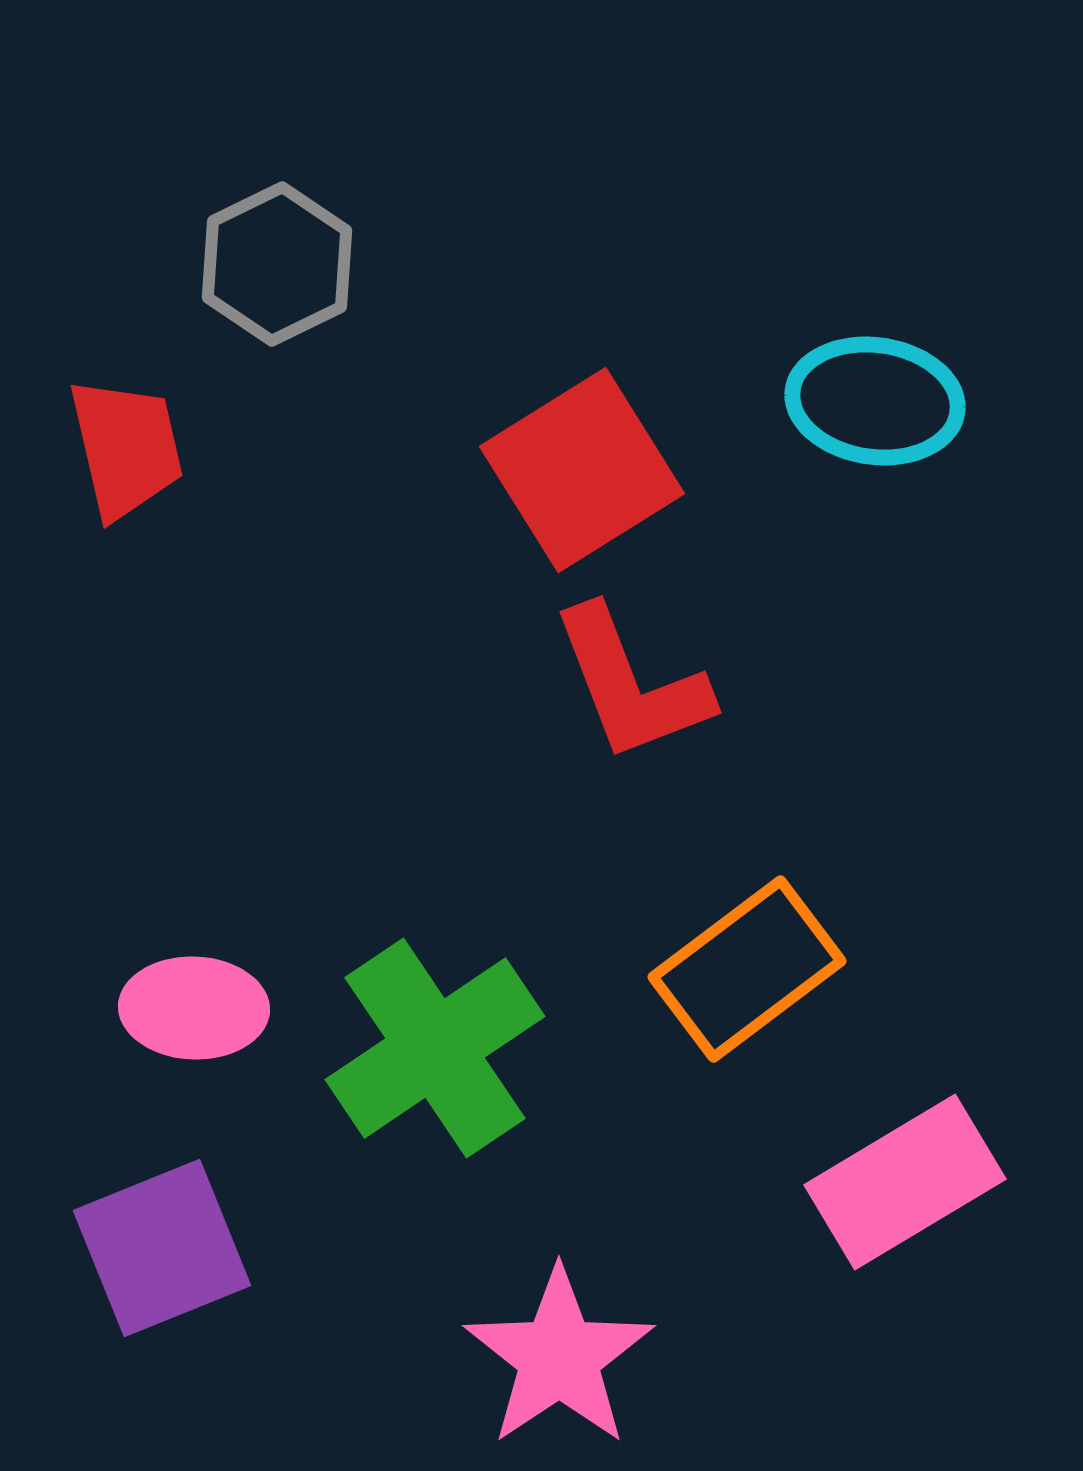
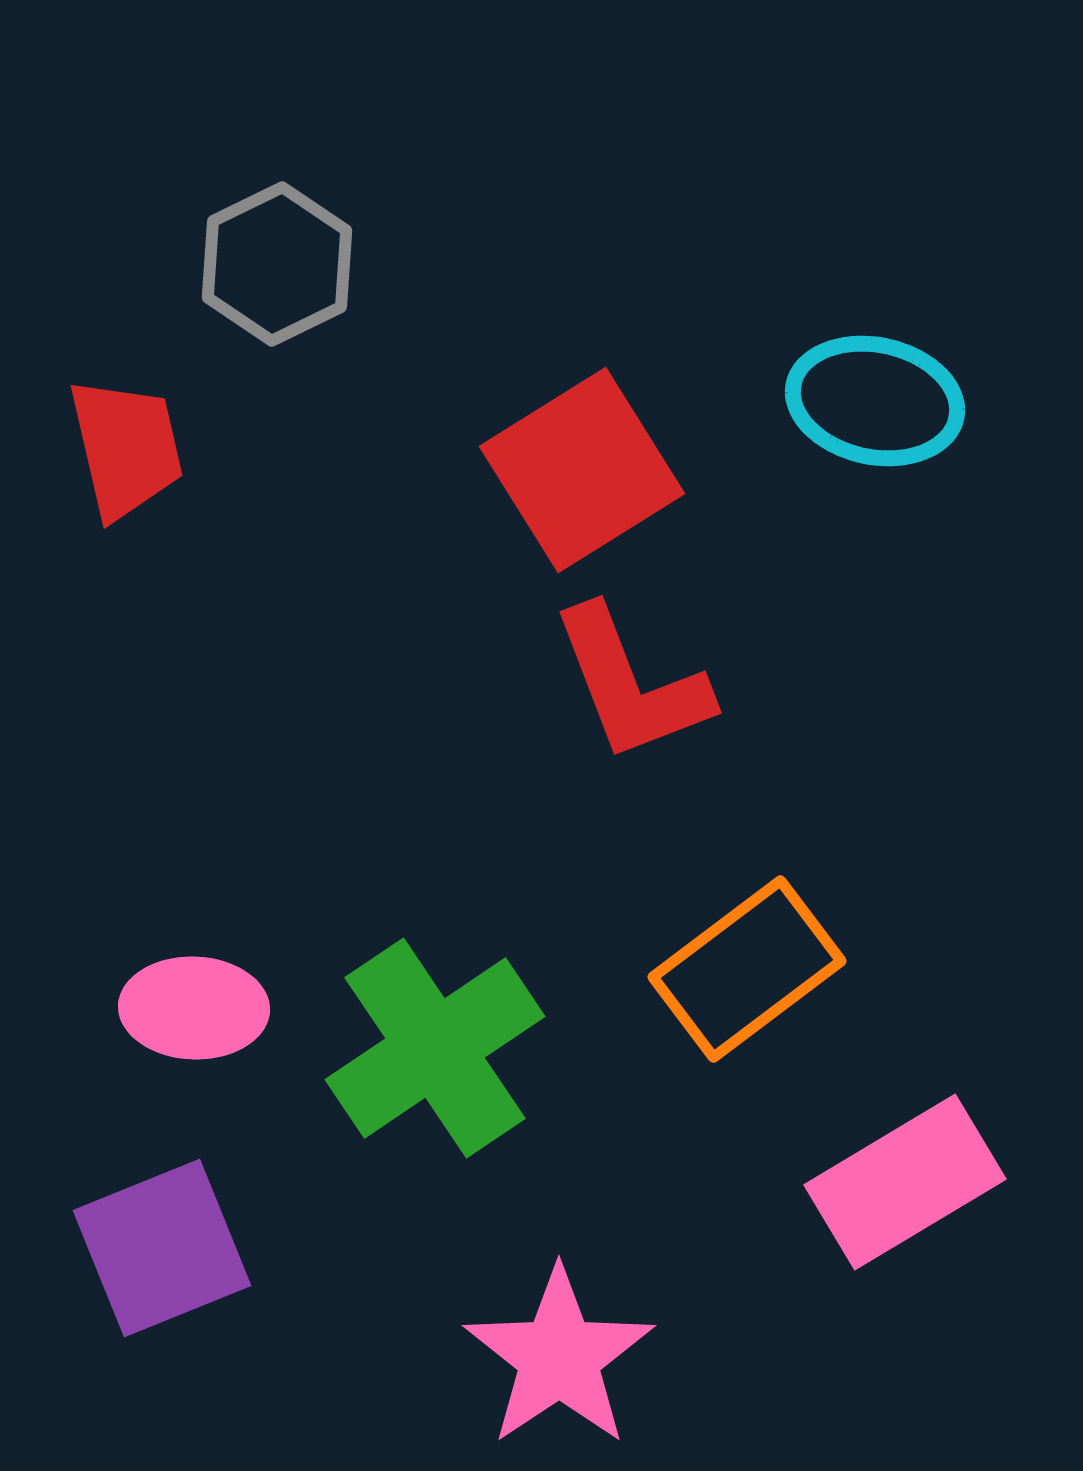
cyan ellipse: rotated 4 degrees clockwise
